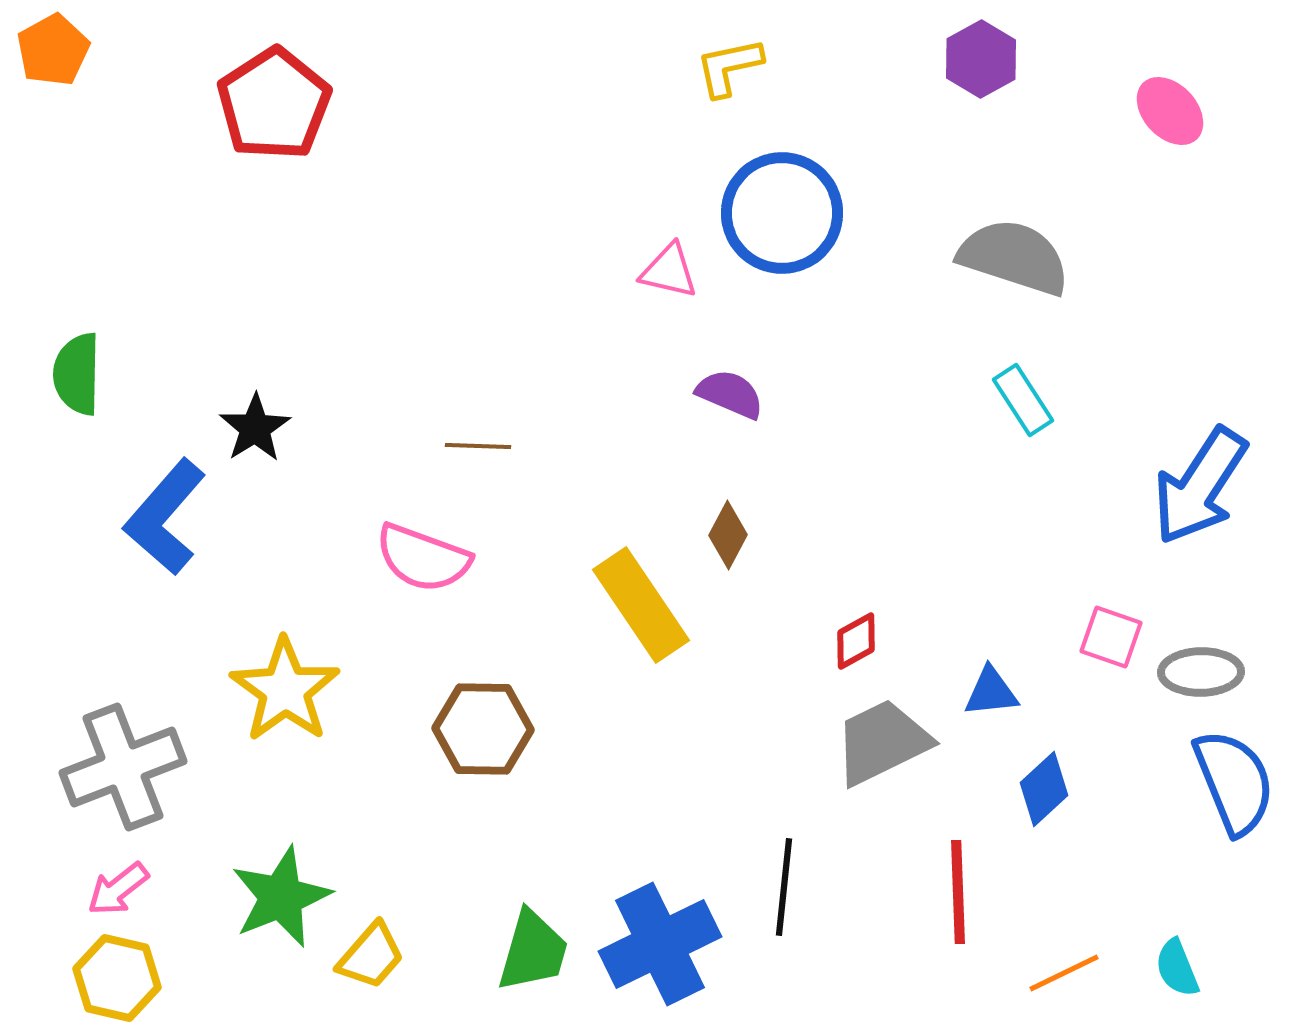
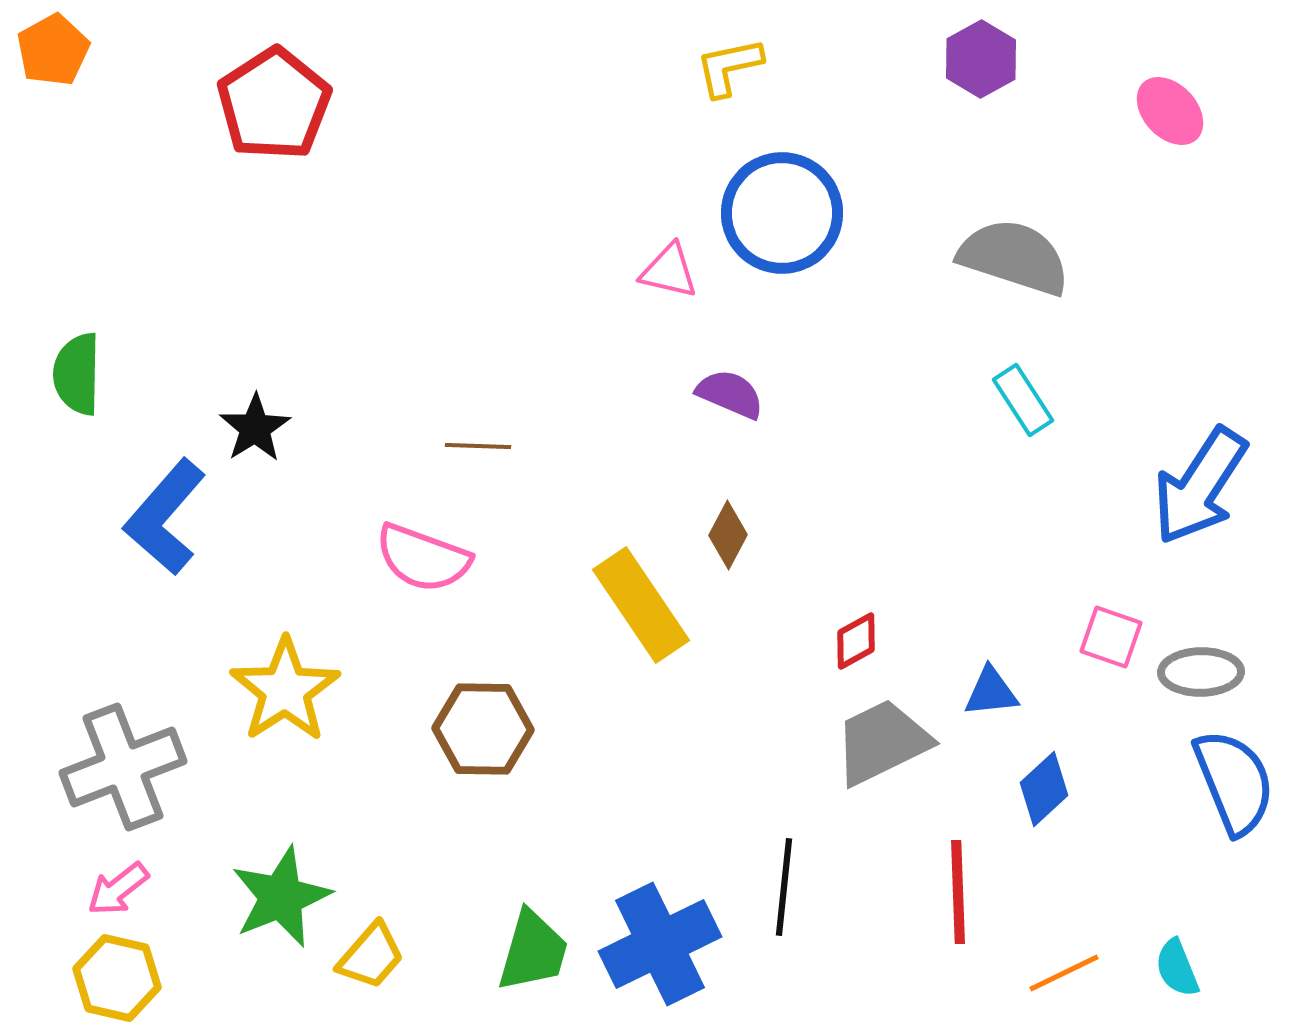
yellow star: rotated 3 degrees clockwise
